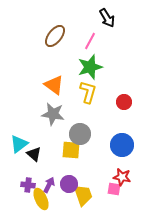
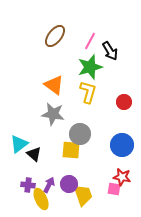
black arrow: moved 3 px right, 33 px down
